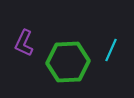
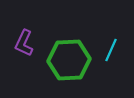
green hexagon: moved 1 px right, 2 px up
